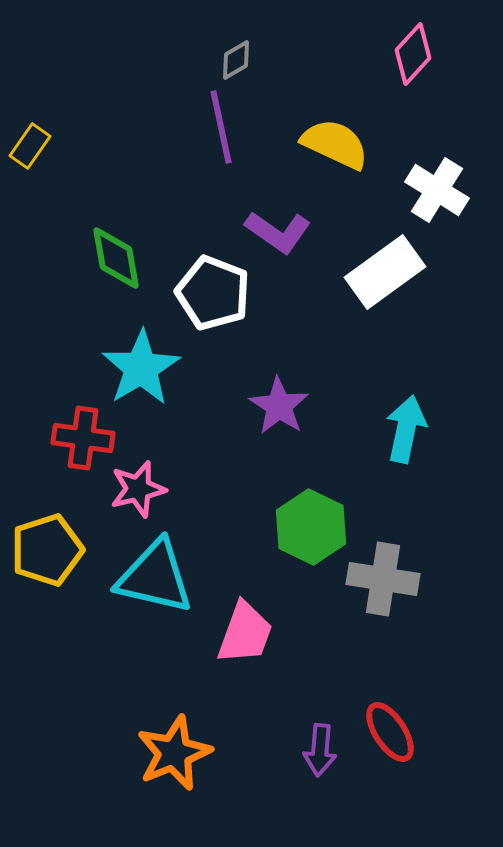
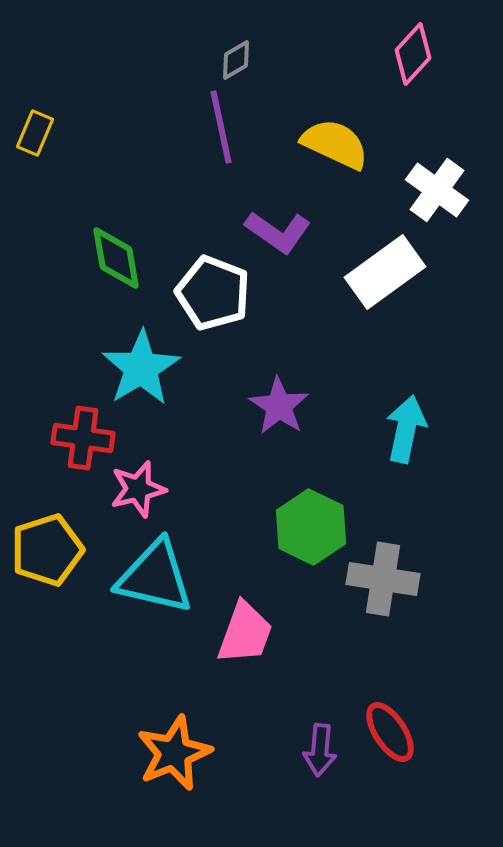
yellow rectangle: moved 5 px right, 13 px up; rotated 12 degrees counterclockwise
white cross: rotated 4 degrees clockwise
